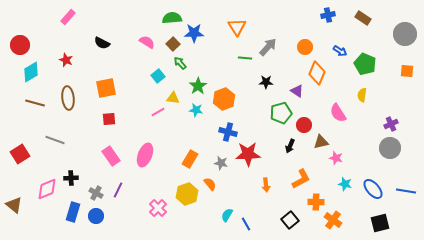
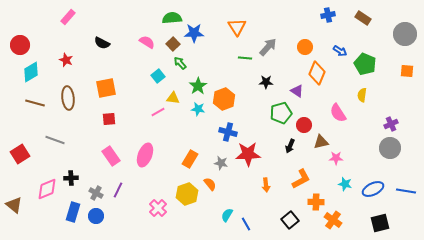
cyan star at (196, 110): moved 2 px right, 1 px up
pink star at (336, 158): rotated 16 degrees counterclockwise
blue ellipse at (373, 189): rotated 75 degrees counterclockwise
